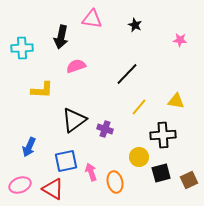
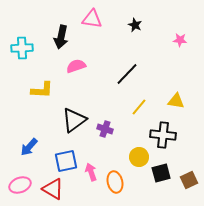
black cross: rotated 10 degrees clockwise
blue arrow: rotated 18 degrees clockwise
